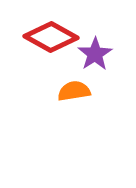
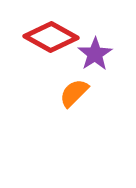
orange semicircle: moved 2 px down; rotated 36 degrees counterclockwise
